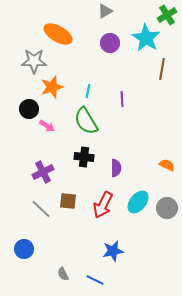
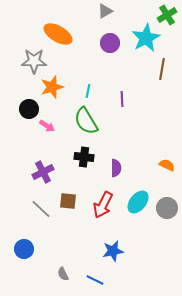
cyan star: rotated 12 degrees clockwise
